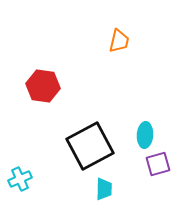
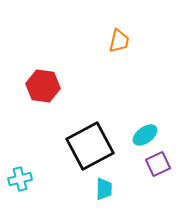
cyan ellipse: rotated 50 degrees clockwise
purple square: rotated 10 degrees counterclockwise
cyan cross: rotated 10 degrees clockwise
